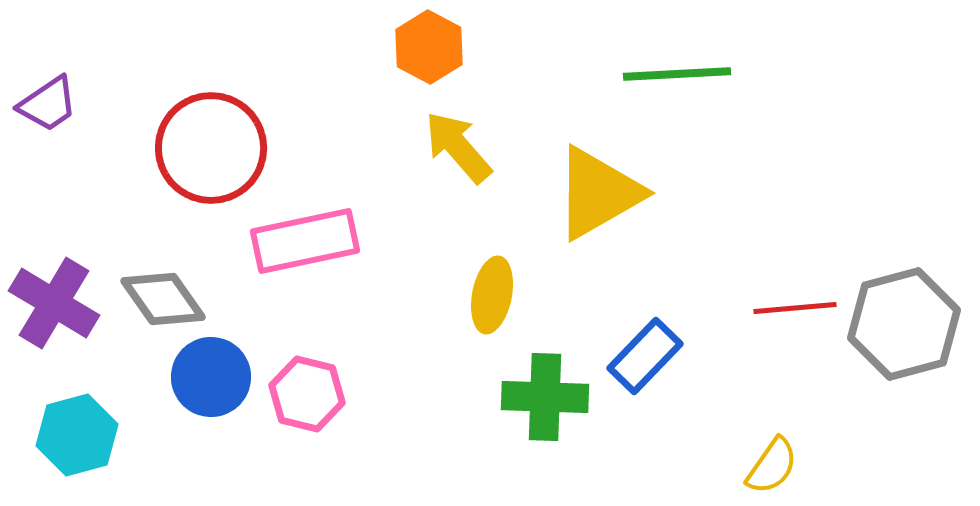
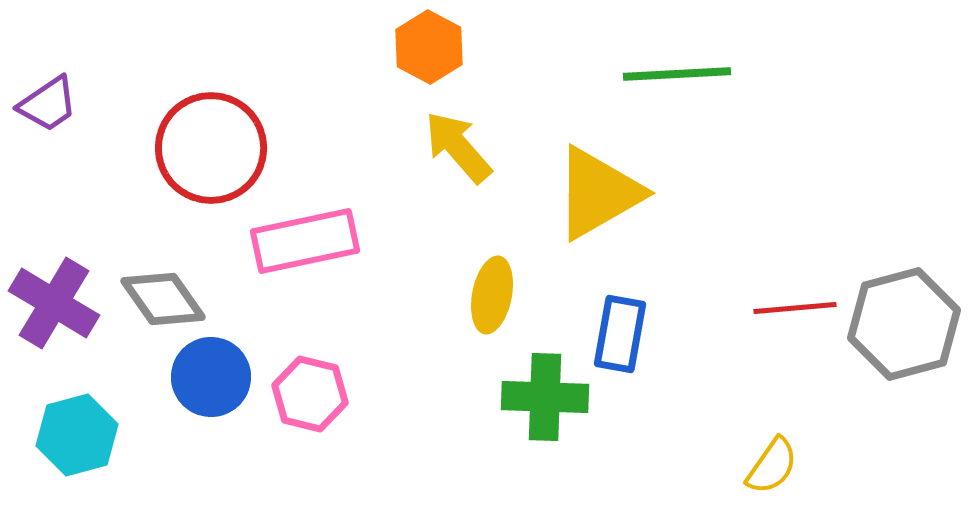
blue rectangle: moved 25 px left, 22 px up; rotated 34 degrees counterclockwise
pink hexagon: moved 3 px right
